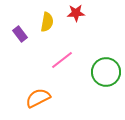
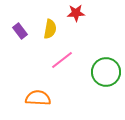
yellow semicircle: moved 3 px right, 7 px down
purple rectangle: moved 3 px up
orange semicircle: rotated 30 degrees clockwise
